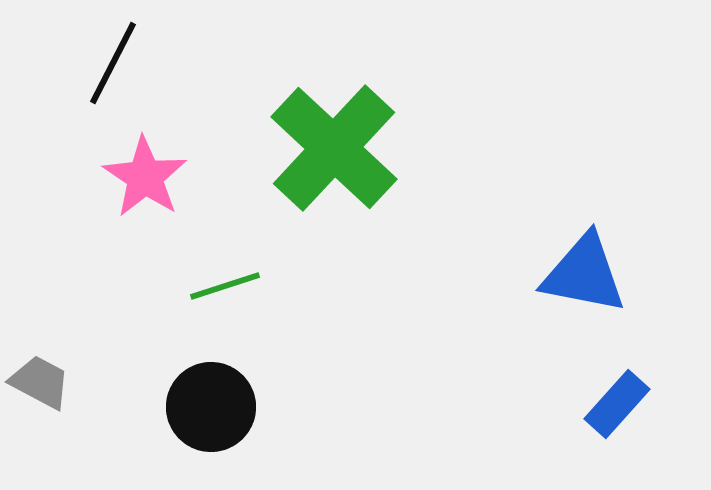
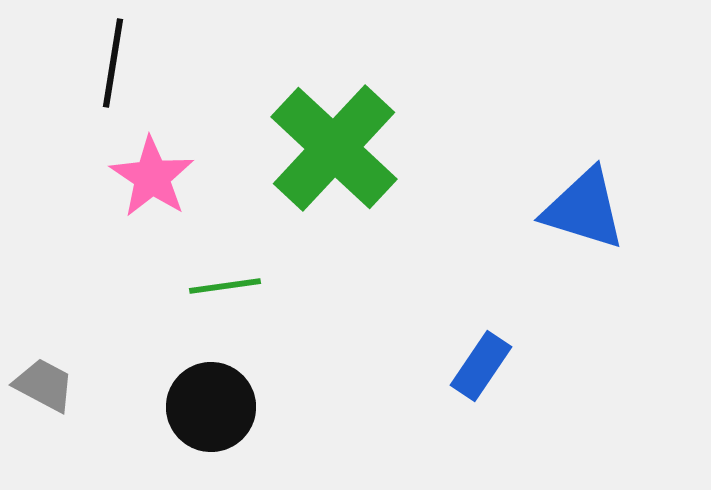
black line: rotated 18 degrees counterclockwise
pink star: moved 7 px right
blue triangle: moved 65 px up; rotated 6 degrees clockwise
green line: rotated 10 degrees clockwise
gray trapezoid: moved 4 px right, 3 px down
blue rectangle: moved 136 px left, 38 px up; rotated 8 degrees counterclockwise
